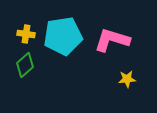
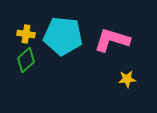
cyan pentagon: rotated 15 degrees clockwise
green diamond: moved 1 px right, 5 px up
